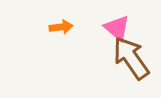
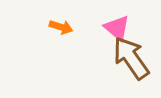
orange arrow: rotated 25 degrees clockwise
